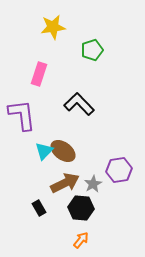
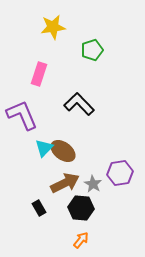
purple L-shape: rotated 16 degrees counterclockwise
cyan triangle: moved 3 px up
purple hexagon: moved 1 px right, 3 px down
gray star: rotated 12 degrees counterclockwise
